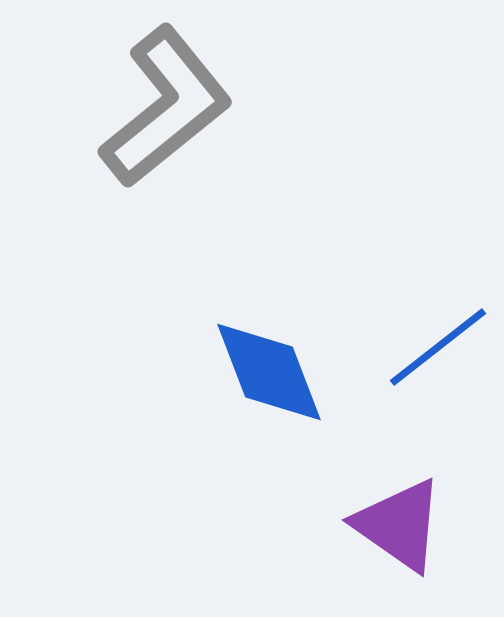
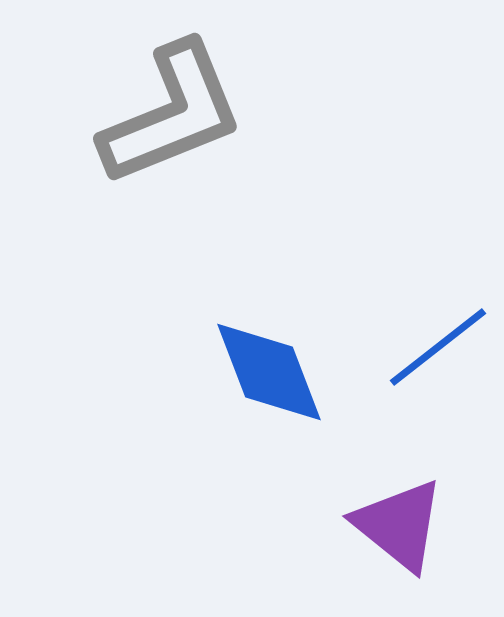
gray L-shape: moved 6 px right, 7 px down; rotated 17 degrees clockwise
purple triangle: rotated 4 degrees clockwise
